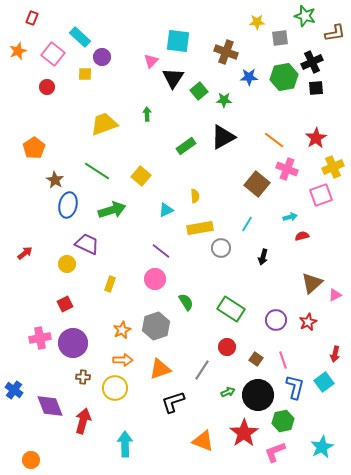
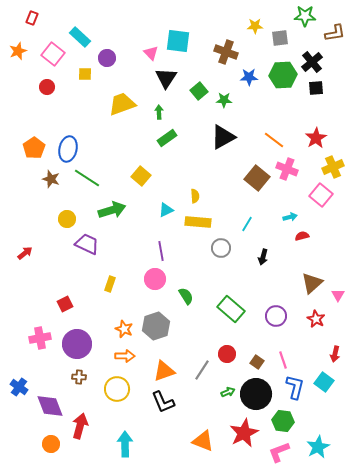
green star at (305, 16): rotated 15 degrees counterclockwise
yellow star at (257, 22): moved 2 px left, 4 px down
purple circle at (102, 57): moved 5 px right, 1 px down
pink triangle at (151, 61): moved 8 px up; rotated 28 degrees counterclockwise
black cross at (312, 62): rotated 15 degrees counterclockwise
green hexagon at (284, 77): moved 1 px left, 2 px up; rotated 8 degrees clockwise
black triangle at (173, 78): moved 7 px left
green arrow at (147, 114): moved 12 px right, 2 px up
yellow trapezoid at (104, 124): moved 18 px right, 20 px up
green rectangle at (186, 146): moved 19 px left, 8 px up
green line at (97, 171): moved 10 px left, 7 px down
brown star at (55, 180): moved 4 px left, 1 px up; rotated 12 degrees counterclockwise
brown square at (257, 184): moved 6 px up
pink square at (321, 195): rotated 30 degrees counterclockwise
blue ellipse at (68, 205): moved 56 px up
yellow rectangle at (200, 228): moved 2 px left, 6 px up; rotated 15 degrees clockwise
purple line at (161, 251): rotated 42 degrees clockwise
yellow circle at (67, 264): moved 45 px up
pink triangle at (335, 295): moved 3 px right; rotated 32 degrees counterclockwise
green semicircle at (186, 302): moved 6 px up
green rectangle at (231, 309): rotated 8 degrees clockwise
purple circle at (276, 320): moved 4 px up
red star at (308, 322): moved 8 px right, 3 px up; rotated 18 degrees counterclockwise
orange star at (122, 330): moved 2 px right, 1 px up; rotated 24 degrees counterclockwise
purple circle at (73, 343): moved 4 px right, 1 px down
red circle at (227, 347): moved 7 px down
brown square at (256, 359): moved 1 px right, 3 px down
orange arrow at (123, 360): moved 2 px right, 4 px up
orange triangle at (160, 369): moved 4 px right, 2 px down
brown cross at (83, 377): moved 4 px left
cyan square at (324, 382): rotated 18 degrees counterclockwise
yellow circle at (115, 388): moved 2 px right, 1 px down
blue cross at (14, 390): moved 5 px right, 3 px up
black circle at (258, 395): moved 2 px left, 1 px up
black L-shape at (173, 402): moved 10 px left; rotated 95 degrees counterclockwise
red arrow at (83, 421): moved 3 px left, 5 px down
green hexagon at (283, 421): rotated 20 degrees clockwise
red star at (244, 433): rotated 8 degrees clockwise
cyan star at (322, 447): moved 4 px left
pink L-shape at (275, 452): moved 4 px right
orange circle at (31, 460): moved 20 px right, 16 px up
